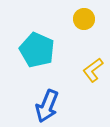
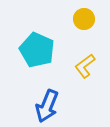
yellow L-shape: moved 8 px left, 4 px up
